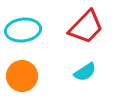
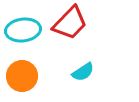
red trapezoid: moved 16 px left, 4 px up
cyan semicircle: moved 2 px left
